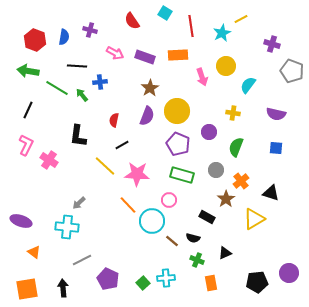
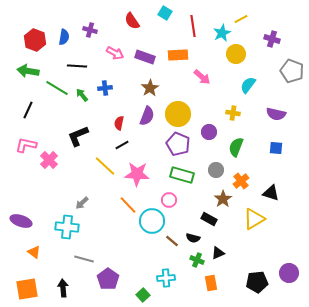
red line at (191, 26): moved 2 px right
purple cross at (272, 44): moved 5 px up
yellow circle at (226, 66): moved 10 px right, 12 px up
pink arrow at (202, 77): rotated 30 degrees counterclockwise
blue cross at (100, 82): moved 5 px right, 6 px down
yellow circle at (177, 111): moved 1 px right, 3 px down
red semicircle at (114, 120): moved 5 px right, 3 px down
black L-shape at (78, 136): rotated 60 degrees clockwise
pink L-shape at (26, 145): rotated 105 degrees counterclockwise
pink cross at (49, 160): rotated 12 degrees clockwise
brown star at (226, 199): moved 3 px left
gray arrow at (79, 203): moved 3 px right
black rectangle at (207, 217): moved 2 px right, 2 px down
black triangle at (225, 253): moved 7 px left
gray line at (82, 260): moved 2 px right, 1 px up; rotated 42 degrees clockwise
purple pentagon at (108, 279): rotated 10 degrees clockwise
green square at (143, 283): moved 12 px down
